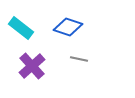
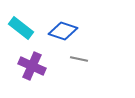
blue diamond: moved 5 px left, 4 px down
purple cross: rotated 24 degrees counterclockwise
